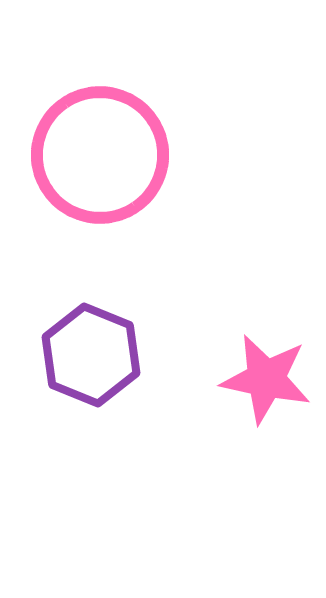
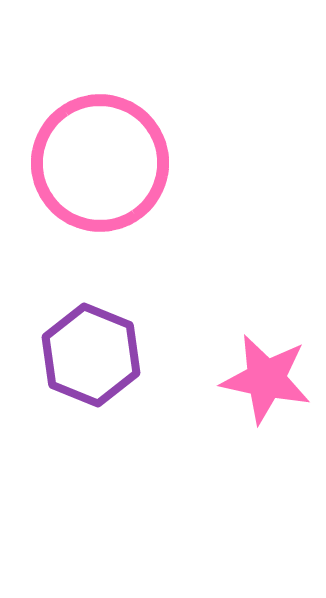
pink circle: moved 8 px down
